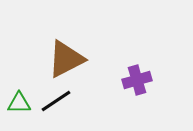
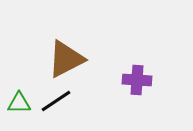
purple cross: rotated 20 degrees clockwise
